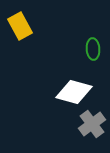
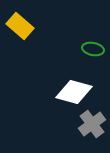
yellow rectangle: rotated 20 degrees counterclockwise
green ellipse: rotated 75 degrees counterclockwise
